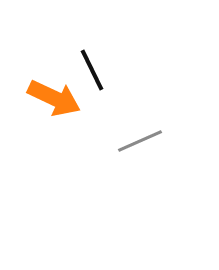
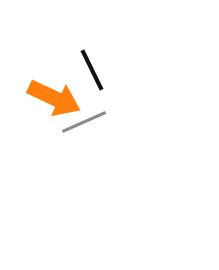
gray line: moved 56 px left, 19 px up
